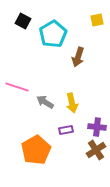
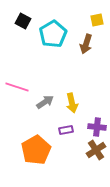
brown arrow: moved 8 px right, 13 px up
gray arrow: rotated 114 degrees clockwise
